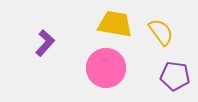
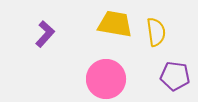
yellow semicircle: moved 5 px left; rotated 28 degrees clockwise
purple L-shape: moved 9 px up
pink circle: moved 11 px down
